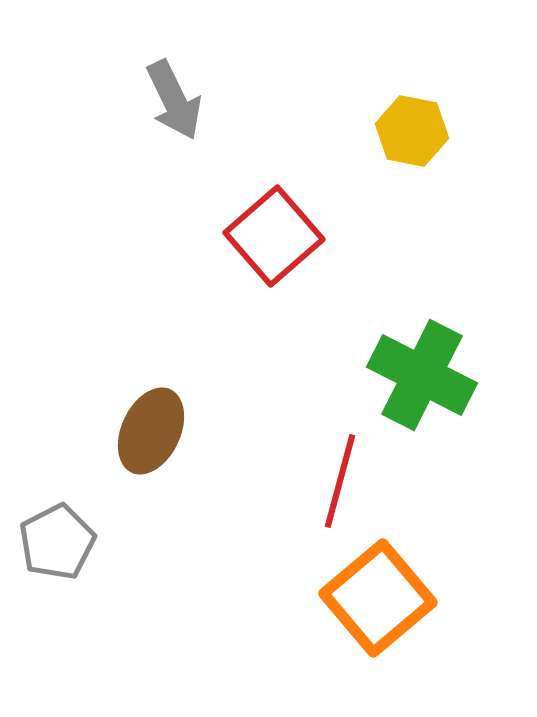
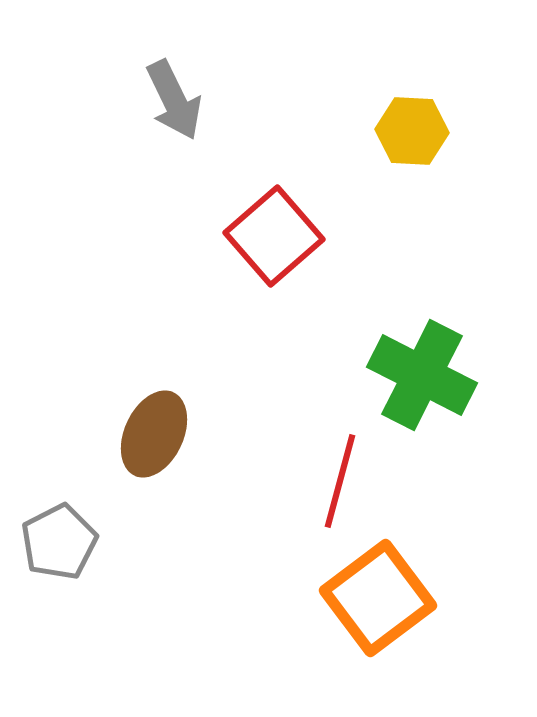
yellow hexagon: rotated 8 degrees counterclockwise
brown ellipse: moved 3 px right, 3 px down
gray pentagon: moved 2 px right
orange square: rotated 3 degrees clockwise
